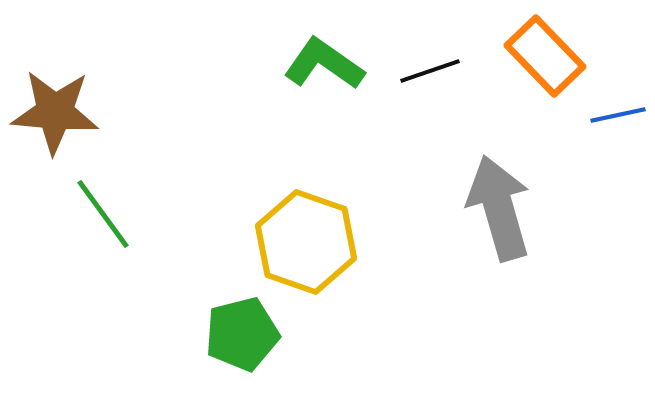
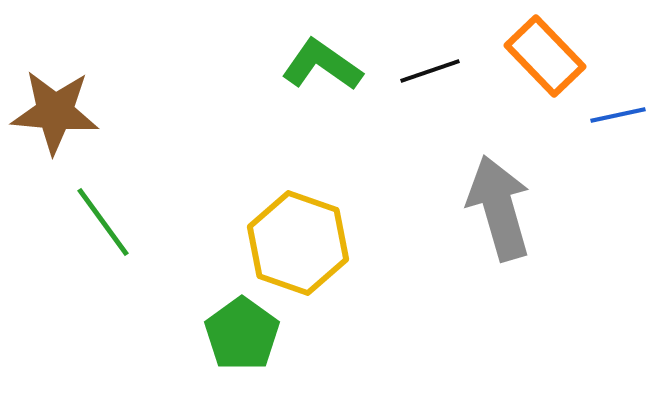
green L-shape: moved 2 px left, 1 px down
green line: moved 8 px down
yellow hexagon: moved 8 px left, 1 px down
green pentagon: rotated 22 degrees counterclockwise
